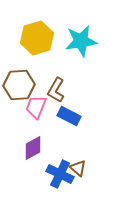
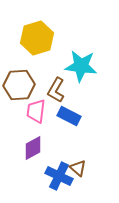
cyan star: moved 25 px down; rotated 16 degrees clockwise
pink trapezoid: moved 4 px down; rotated 15 degrees counterclockwise
blue cross: moved 1 px left, 2 px down
